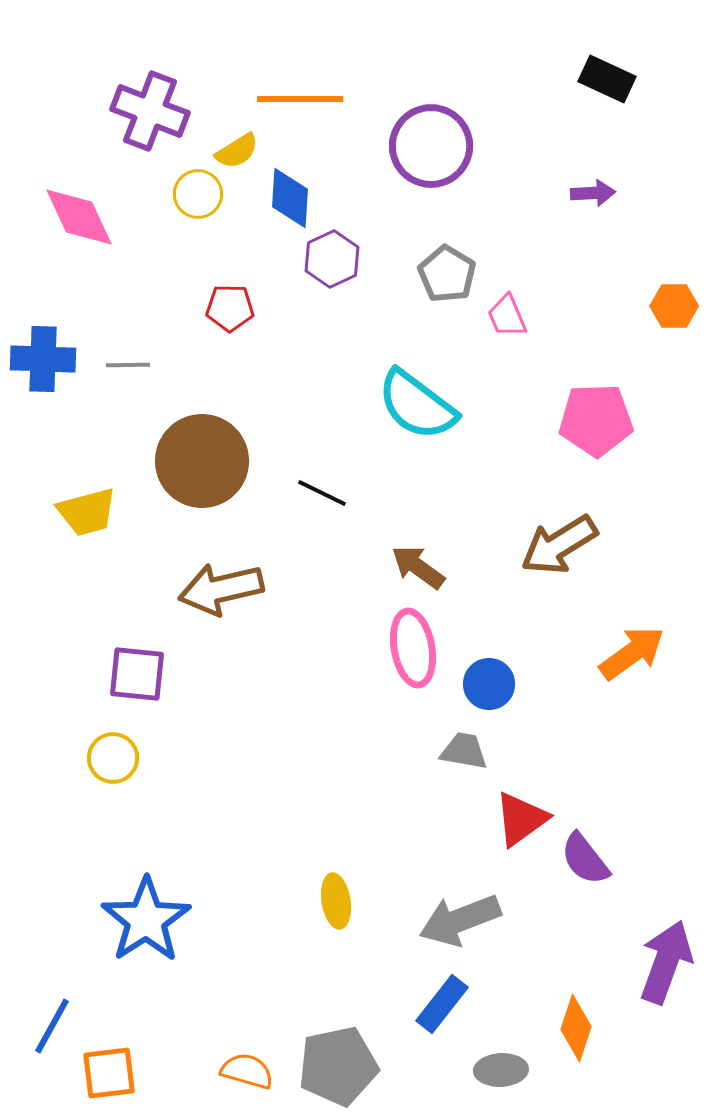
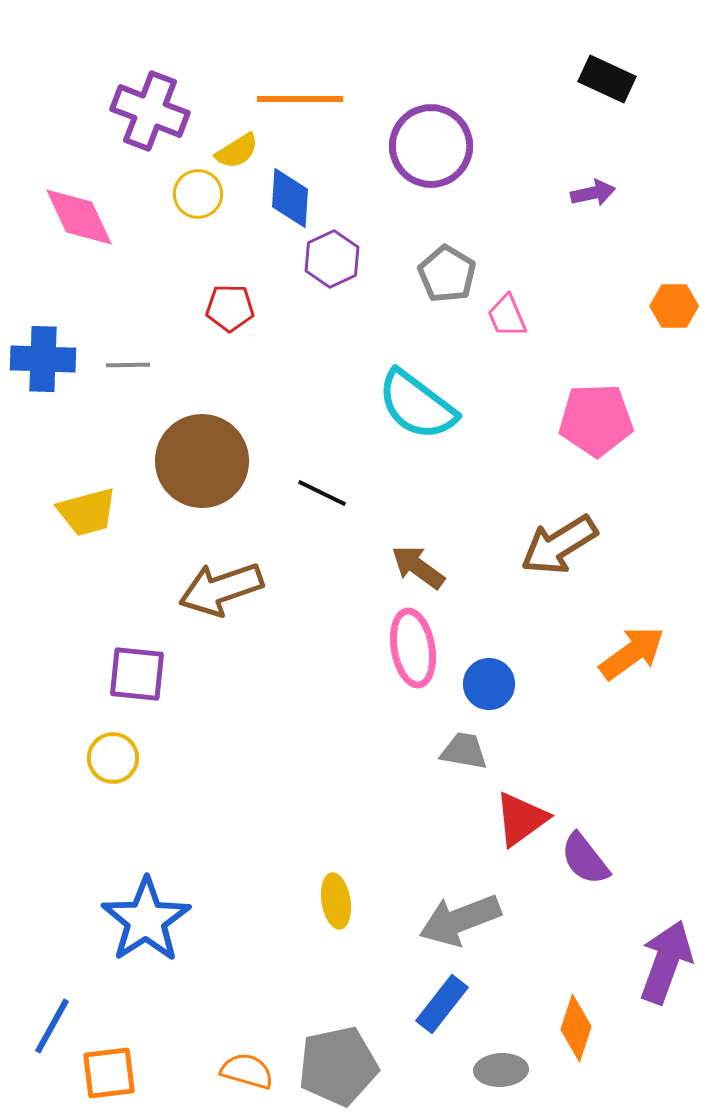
purple arrow at (593, 193): rotated 9 degrees counterclockwise
brown arrow at (221, 589): rotated 6 degrees counterclockwise
